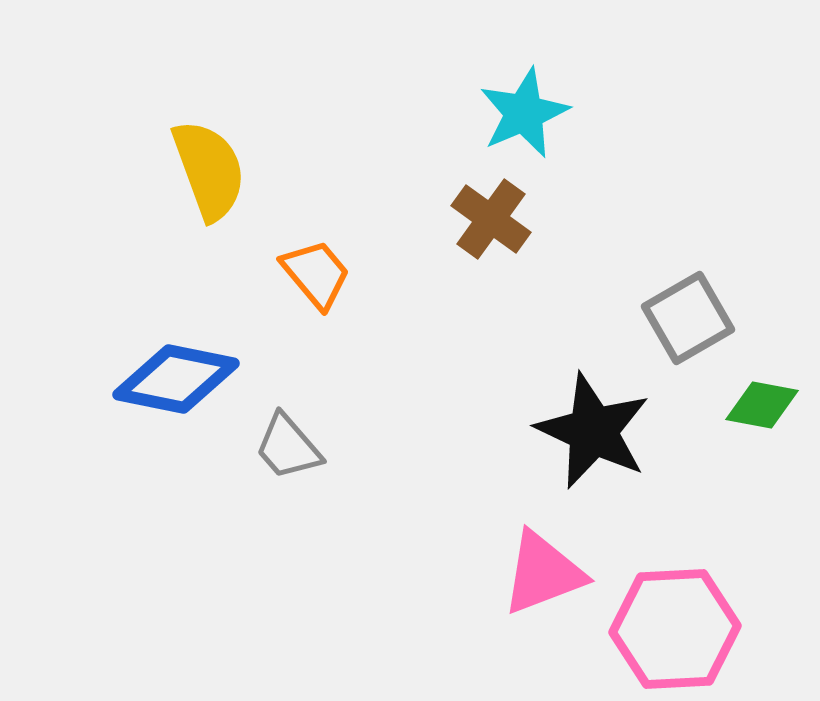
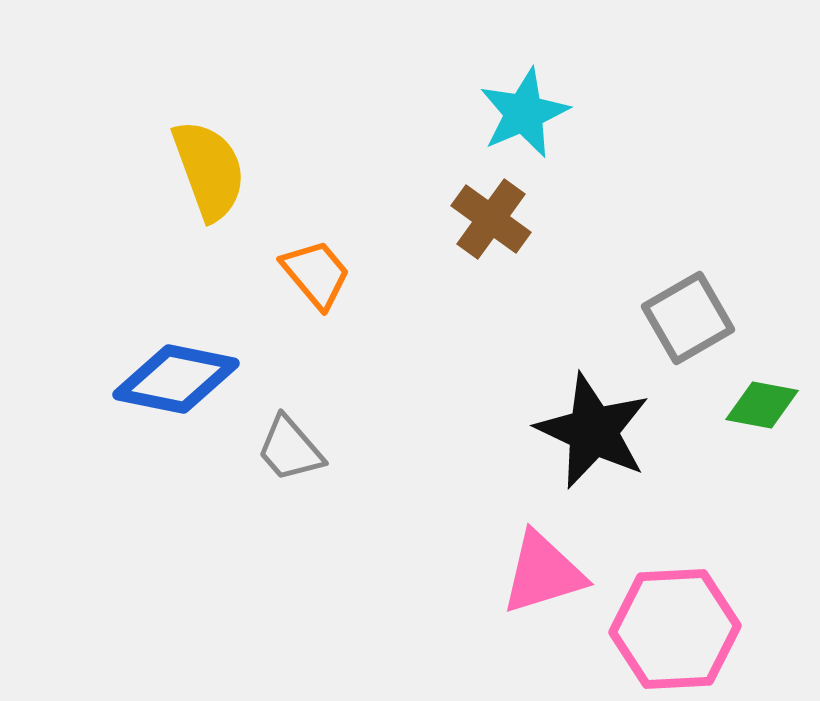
gray trapezoid: moved 2 px right, 2 px down
pink triangle: rotated 4 degrees clockwise
